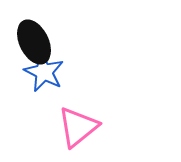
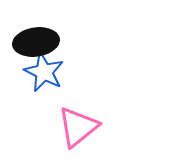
black ellipse: moved 2 px right; rotated 72 degrees counterclockwise
